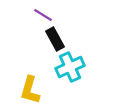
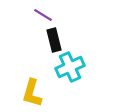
black rectangle: moved 1 px left, 1 px down; rotated 15 degrees clockwise
yellow L-shape: moved 2 px right, 3 px down
